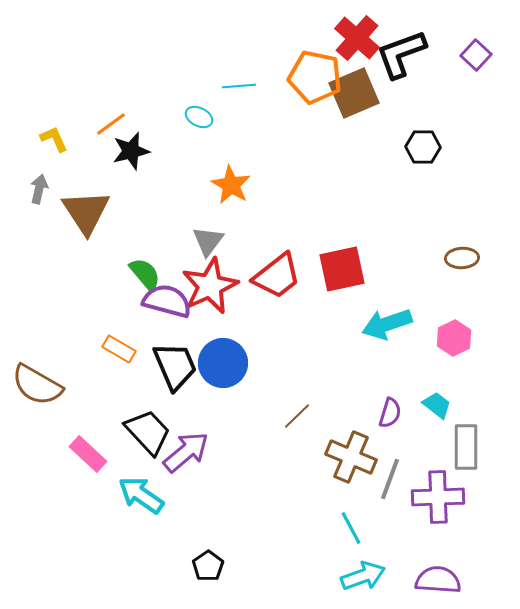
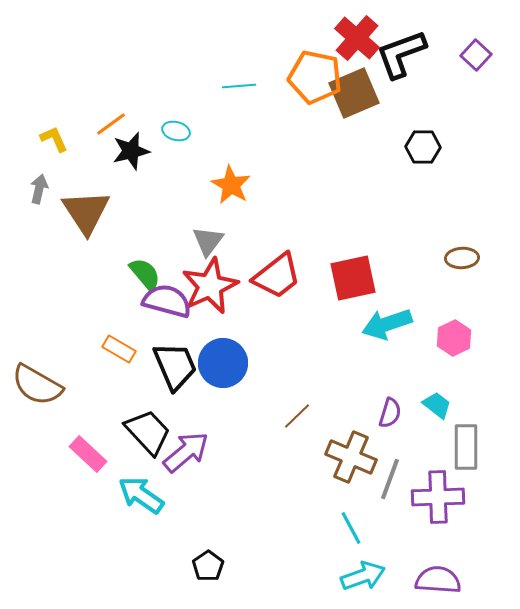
cyan ellipse at (199, 117): moved 23 px left, 14 px down; rotated 12 degrees counterclockwise
red square at (342, 269): moved 11 px right, 9 px down
